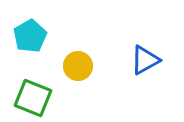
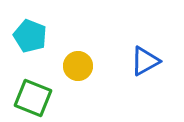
cyan pentagon: rotated 20 degrees counterclockwise
blue triangle: moved 1 px down
